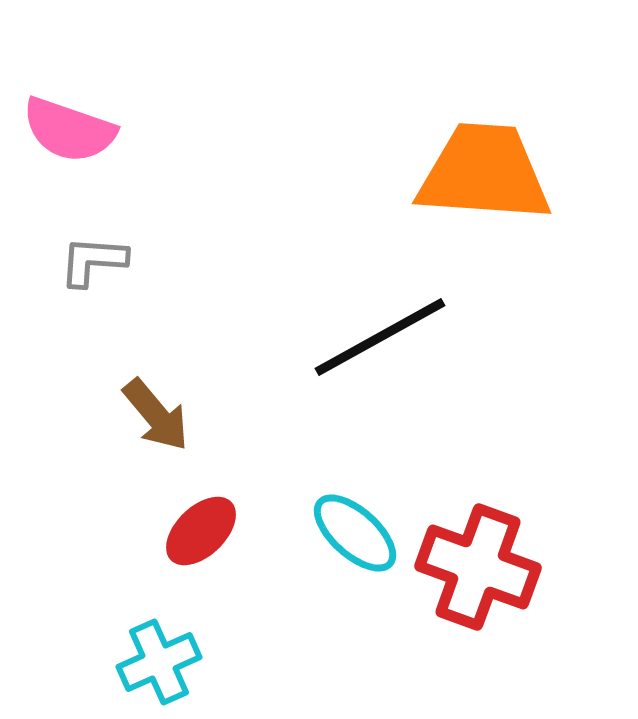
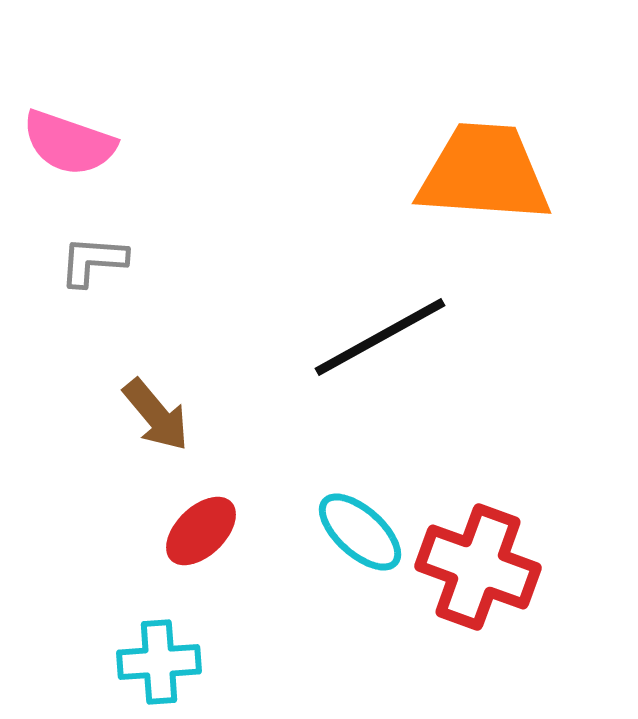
pink semicircle: moved 13 px down
cyan ellipse: moved 5 px right, 1 px up
cyan cross: rotated 20 degrees clockwise
